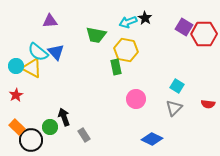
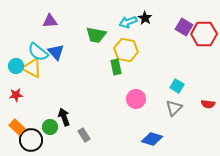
red star: rotated 24 degrees clockwise
blue diamond: rotated 10 degrees counterclockwise
